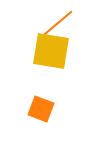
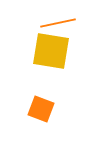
orange line: rotated 28 degrees clockwise
